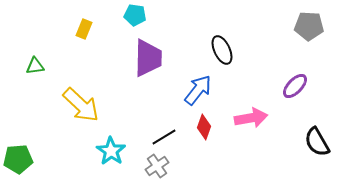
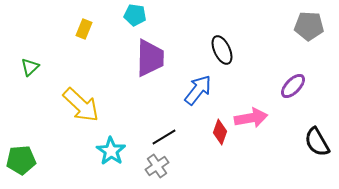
purple trapezoid: moved 2 px right
green triangle: moved 5 px left, 1 px down; rotated 36 degrees counterclockwise
purple ellipse: moved 2 px left
red diamond: moved 16 px right, 5 px down
green pentagon: moved 3 px right, 1 px down
